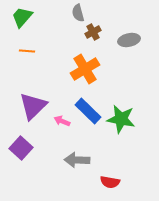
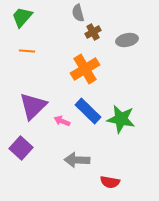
gray ellipse: moved 2 px left
